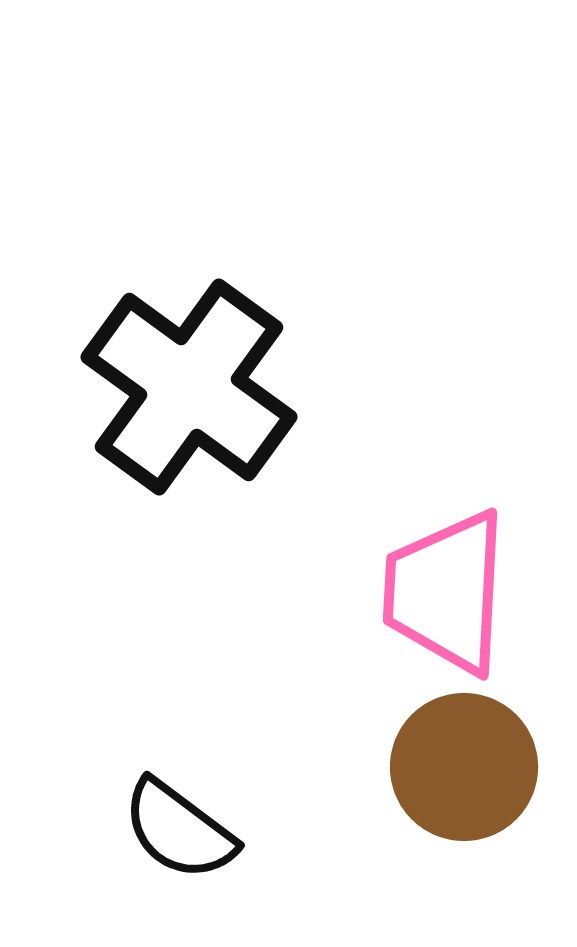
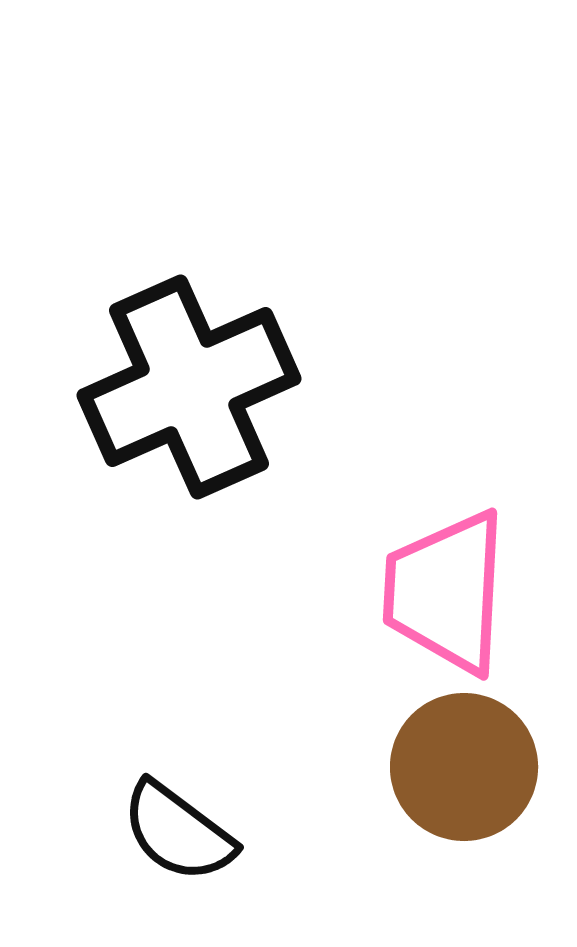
black cross: rotated 30 degrees clockwise
black semicircle: moved 1 px left, 2 px down
